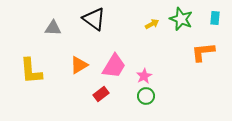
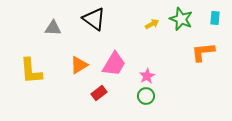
pink trapezoid: moved 2 px up
pink star: moved 3 px right
red rectangle: moved 2 px left, 1 px up
